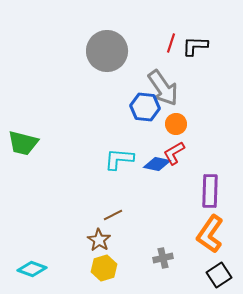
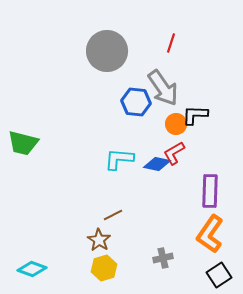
black L-shape: moved 69 px down
blue hexagon: moved 9 px left, 5 px up
